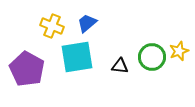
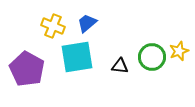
yellow cross: moved 1 px right
